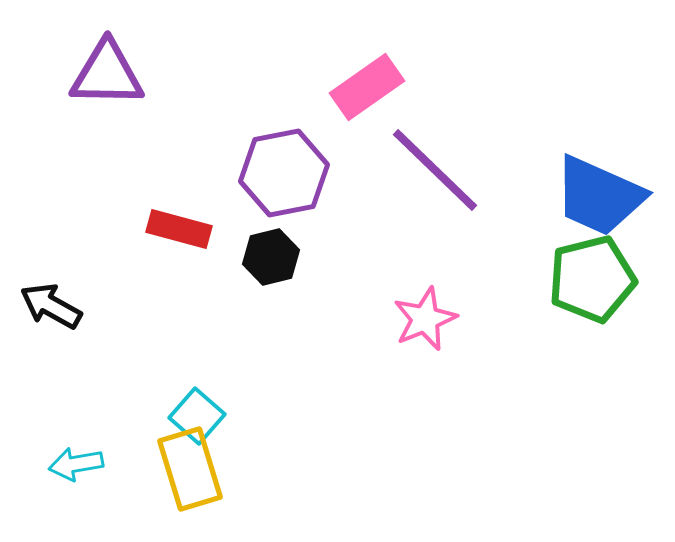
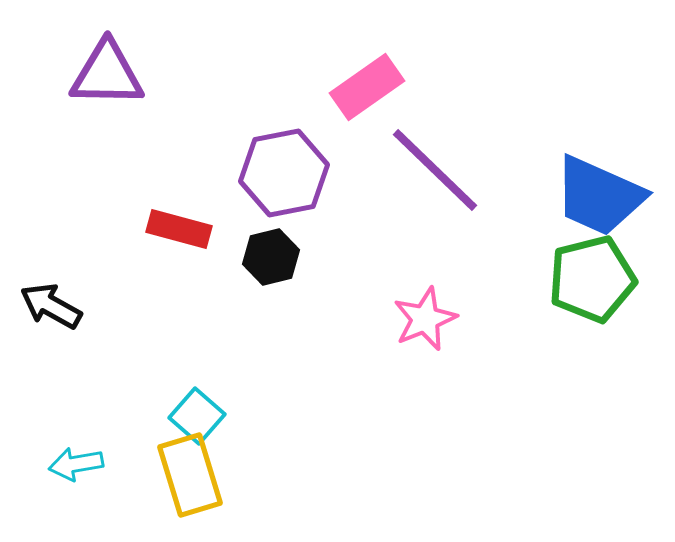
yellow rectangle: moved 6 px down
